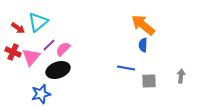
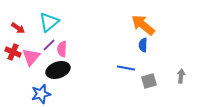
cyan triangle: moved 11 px right
pink semicircle: moved 1 px left; rotated 42 degrees counterclockwise
gray square: rotated 14 degrees counterclockwise
